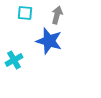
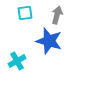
cyan square: rotated 14 degrees counterclockwise
cyan cross: moved 3 px right, 1 px down
